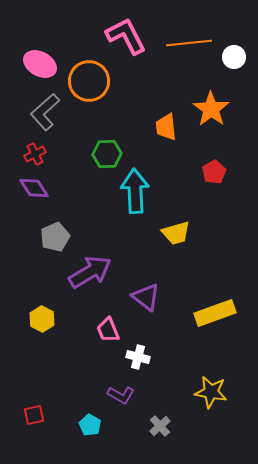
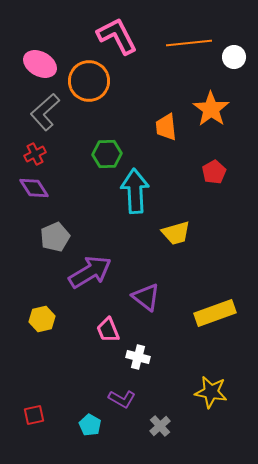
pink L-shape: moved 9 px left
yellow hexagon: rotated 20 degrees clockwise
purple L-shape: moved 1 px right, 4 px down
